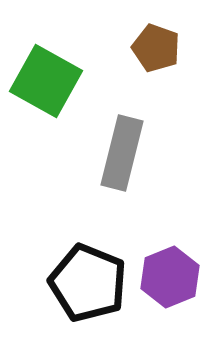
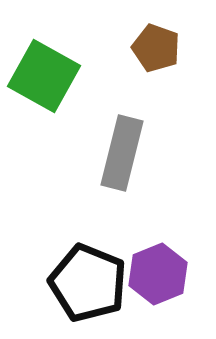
green square: moved 2 px left, 5 px up
purple hexagon: moved 12 px left, 3 px up
